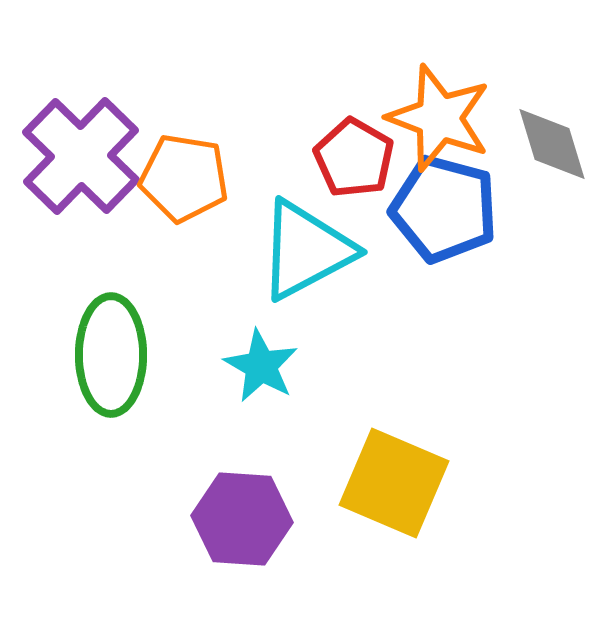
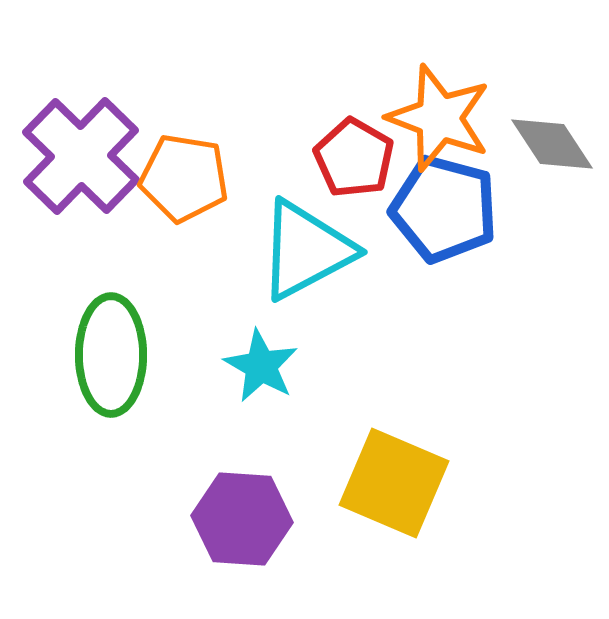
gray diamond: rotated 16 degrees counterclockwise
